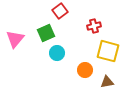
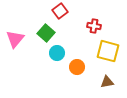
red cross: rotated 24 degrees clockwise
green square: rotated 24 degrees counterclockwise
orange circle: moved 8 px left, 3 px up
